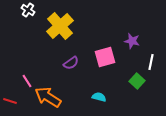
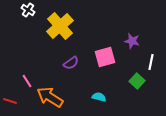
orange arrow: moved 2 px right
